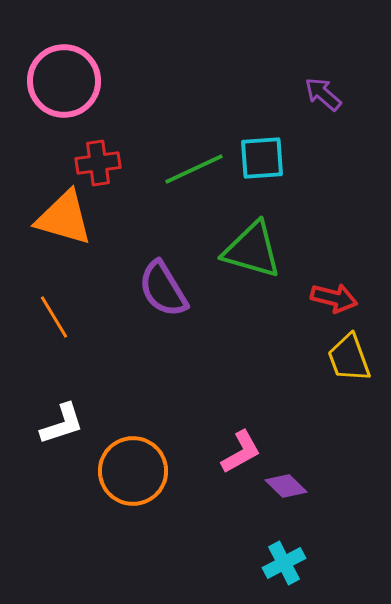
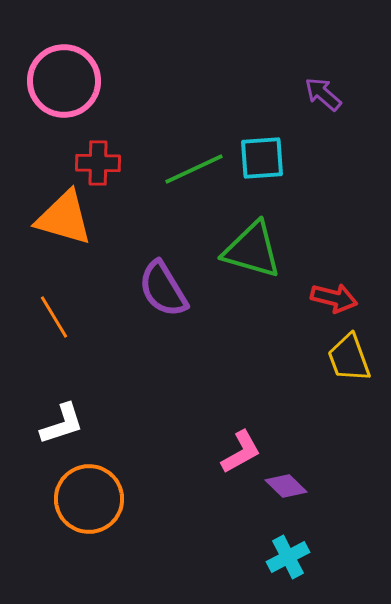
red cross: rotated 9 degrees clockwise
orange circle: moved 44 px left, 28 px down
cyan cross: moved 4 px right, 6 px up
